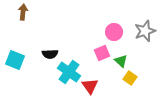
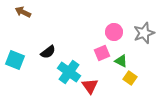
brown arrow: rotated 70 degrees counterclockwise
gray star: moved 1 px left, 2 px down
black semicircle: moved 2 px left, 2 px up; rotated 35 degrees counterclockwise
green triangle: rotated 16 degrees counterclockwise
